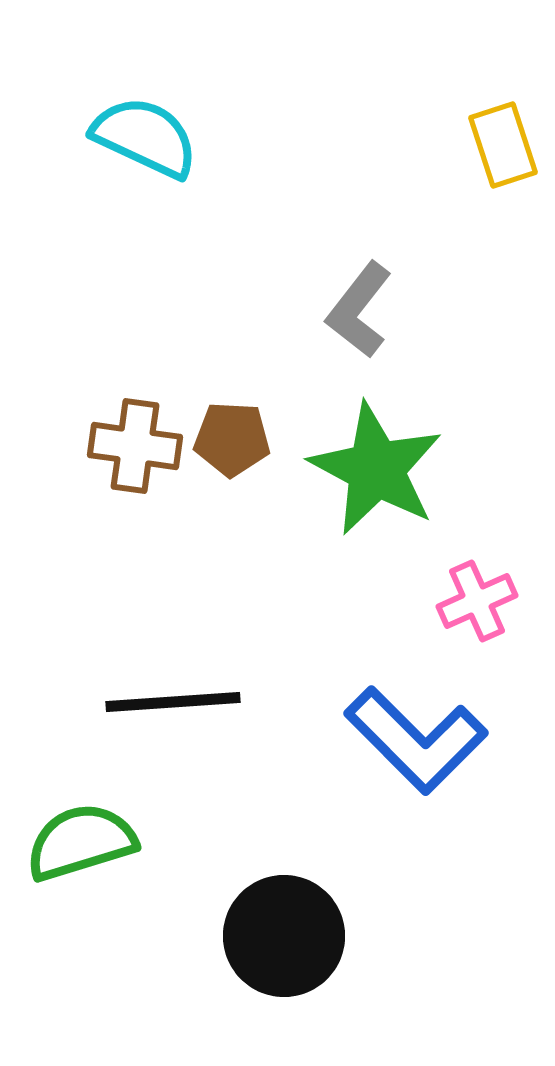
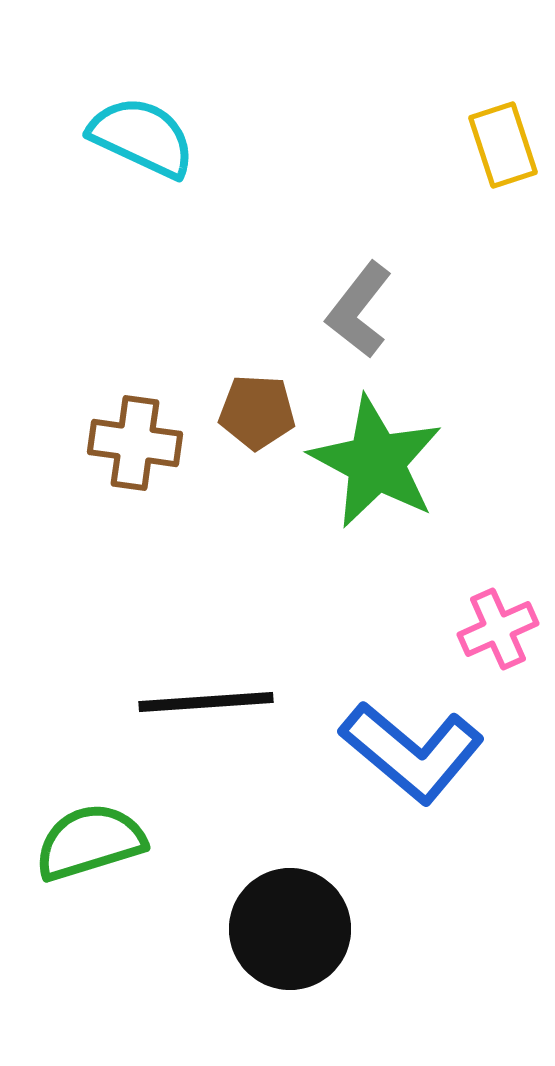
cyan semicircle: moved 3 px left
brown pentagon: moved 25 px right, 27 px up
brown cross: moved 3 px up
green star: moved 7 px up
pink cross: moved 21 px right, 28 px down
black line: moved 33 px right
blue L-shape: moved 4 px left, 12 px down; rotated 5 degrees counterclockwise
green semicircle: moved 9 px right
black circle: moved 6 px right, 7 px up
